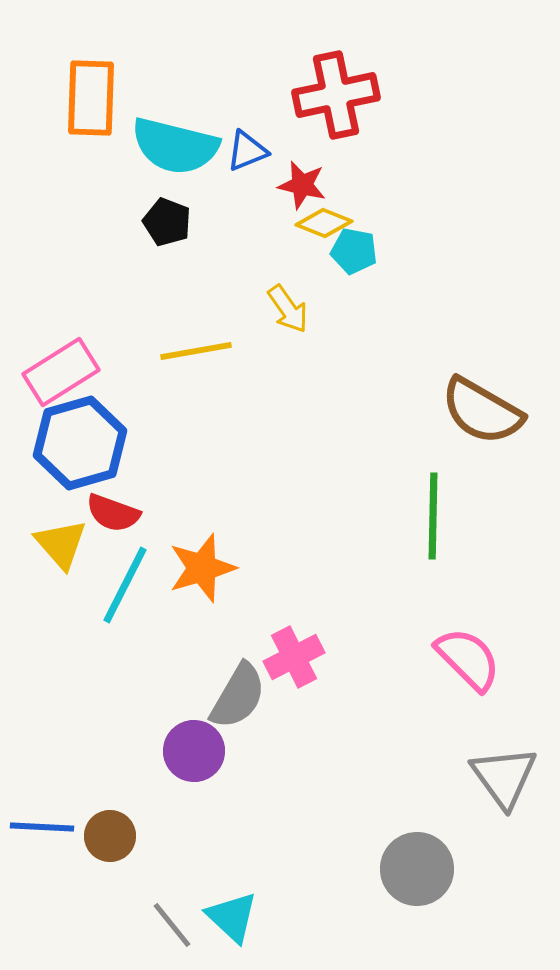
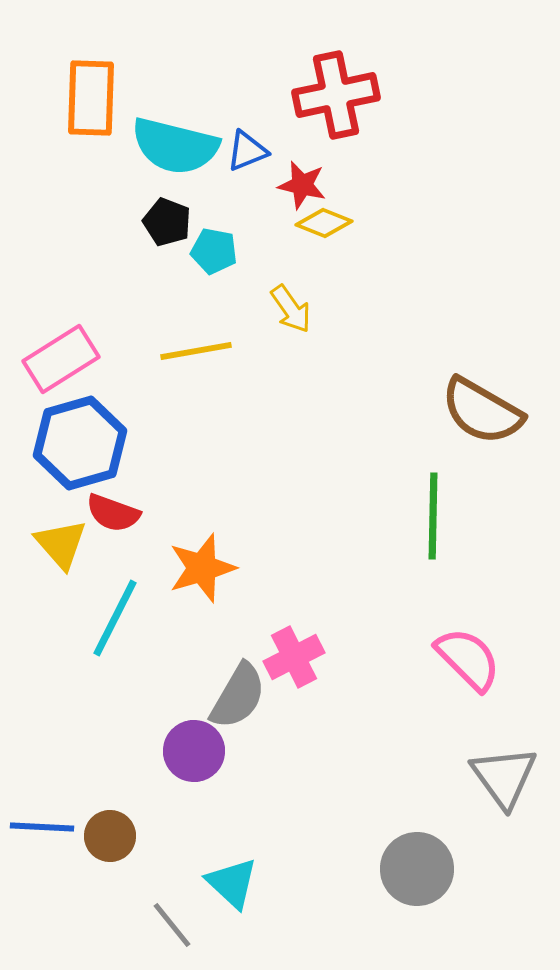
cyan pentagon: moved 140 px left
yellow arrow: moved 3 px right
pink rectangle: moved 13 px up
cyan line: moved 10 px left, 33 px down
cyan triangle: moved 34 px up
